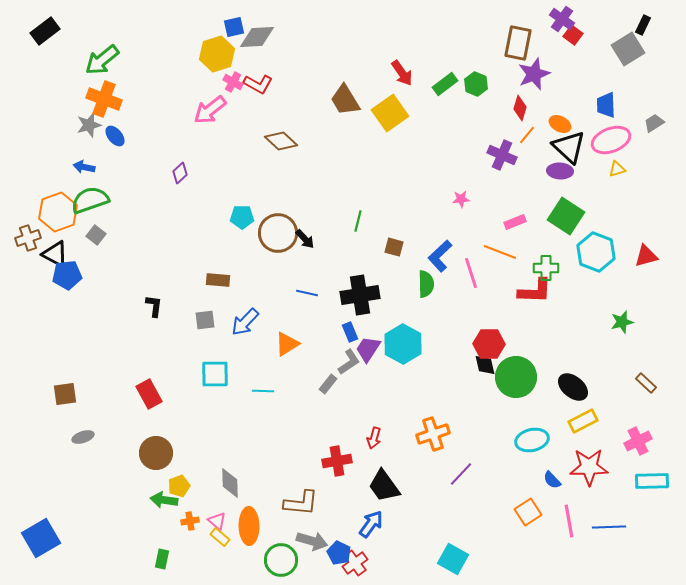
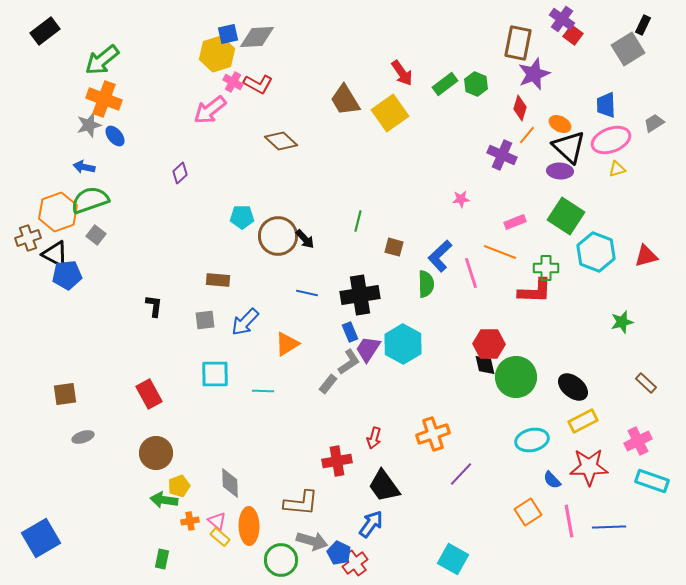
blue square at (234, 27): moved 6 px left, 7 px down
brown circle at (278, 233): moved 3 px down
cyan rectangle at (652, 481): rotated 20 degrees clockwise
